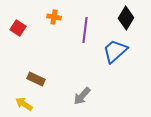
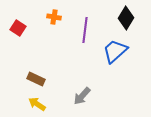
yellow arrow: moved 13 px right
